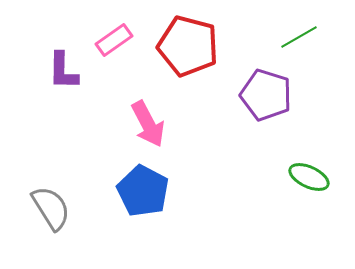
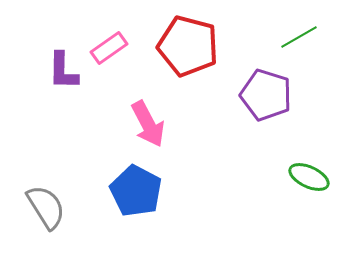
pink rectangle: moved 5 px left, 8 px down
blue pentagon: moved 7 px left
gray semicircle: moved 5 px left, 1 px up
